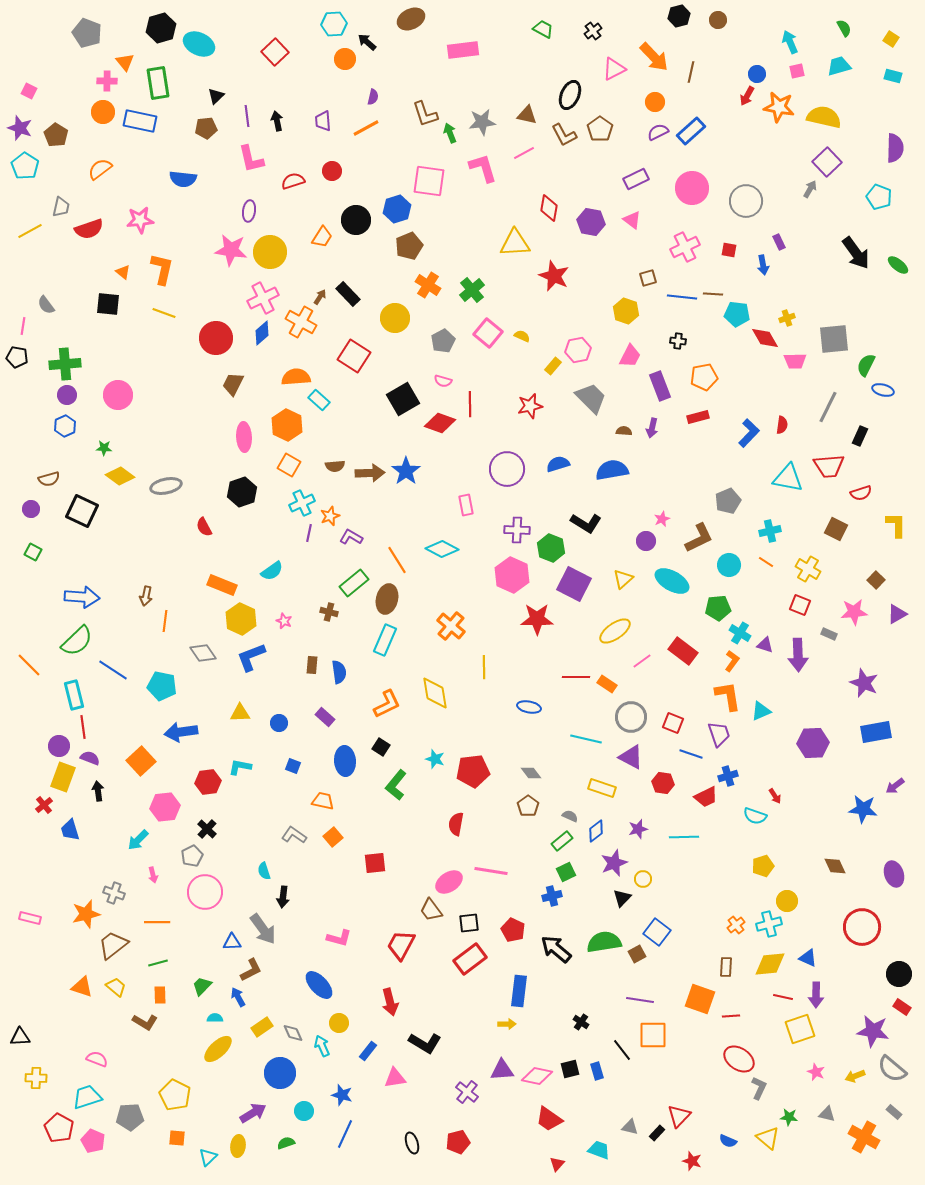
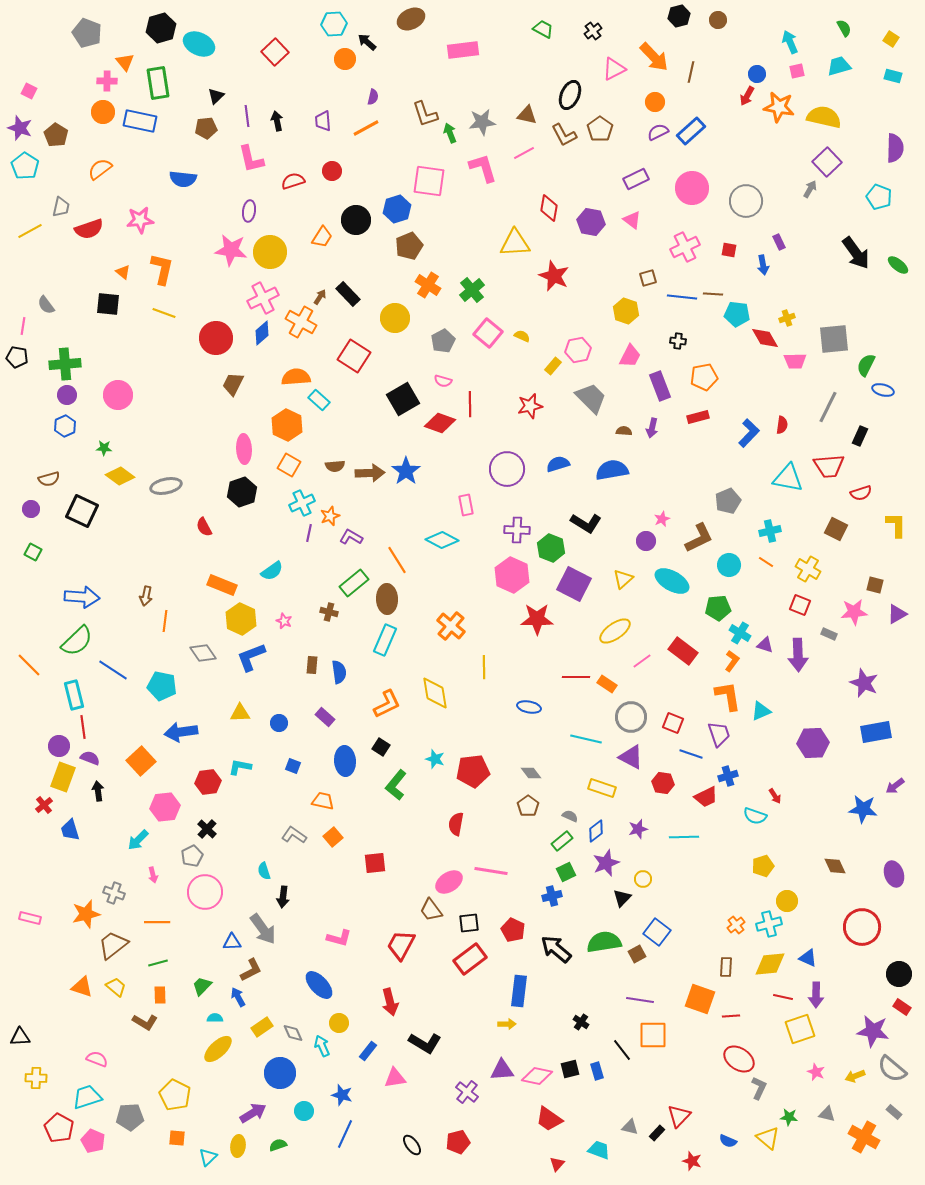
pink ellipse at (244, 437): moved 12 px down
cyan diamond at (442, 549): moved 9 px up
brown square at (876, 580): moved 1 px left, 5 px down; rotated 30 degrees counterclockwise
brown ellipse at (387, 599): rotated 16 degrees counterclockwise
purple star at (614, 863): moved 8 px left
green semicircle at (286, 1143): moved 8 px left, 2 px down
black ellipse at (412, 1143): moved 2 px down; rotated 20 degrees counterclockwise
